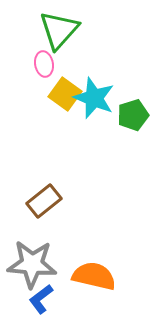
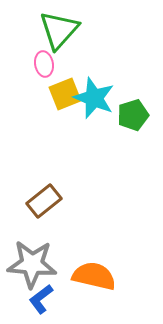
yellow square: rotated 32 degrees clockwise
